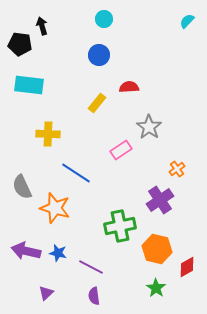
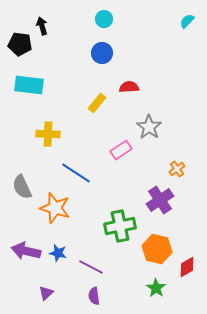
blue circle: moved 3 px right, 2 px up
